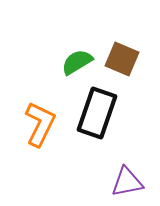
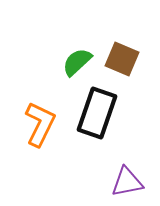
green semicircle: rotated 12 degrees counterclockwise
